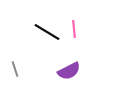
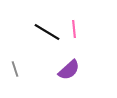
purple semicircle: moved 1 px up; rotated 15 degrees counterclockwise
